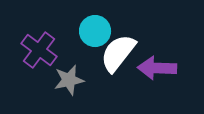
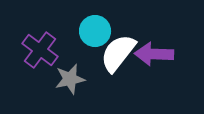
purple cross: moved 1 px right
purple arrow: moved 3 px left, 14 px up
gray star: moved 1 px right, 1 px up
